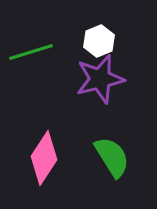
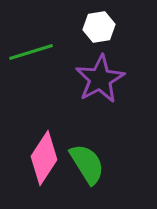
white hexagon: moved 14 px up; rotated 12 degrees clockwise
purple star: rotated 15 degrees counterclockwise
green semicircle: moved 25 px left, 7 px down
